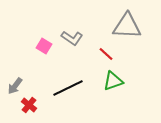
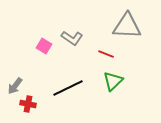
red line: rotated 21 degrees counterclockwise
green triangle: rotated 25 degrees counterclockwise
red cross: moved 1 px left, 1 px up; rotated 28 degrees counterclockwise
